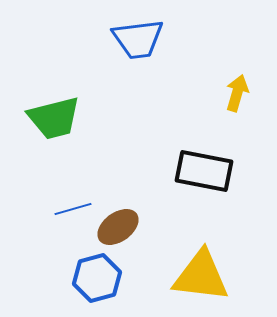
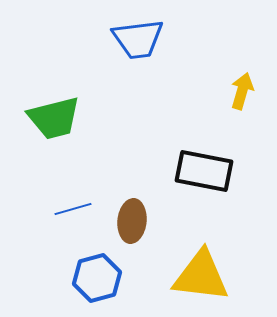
yellow arrow: moved 5 px right, 2 px up
brown ellipse: moved 14 px right, 6 px up; rotated 48 degrees counterclockwise
